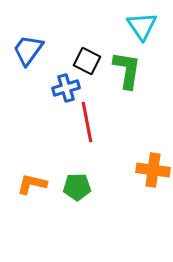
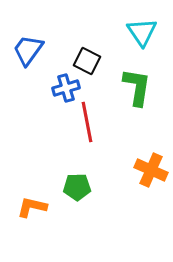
cyan triangle: moved 6 px down
green L-shape: moved 10 px right, 17 px down
orange cross: moved 2 px left; rotated 16 degrees clockwise
orange L-shape: moved 23 px down
